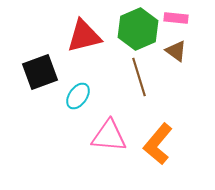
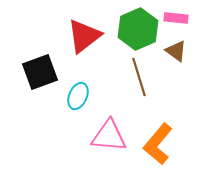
red triangle: rotated 24 degrees counterclockwise
cyan ellipse: rotated 12 degrees counterclockwise
